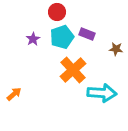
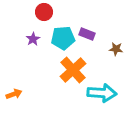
red circle: moved 13 px left
cyan pentagon: moved 1 px right, 1 px down; rotated 15 degrees clockwise
orange arrow: rotated 21 degrees clockwise
